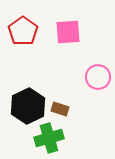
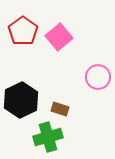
pink square: moved 9 px left, 5 px down; rotated 36 degrees counterclockwise
black hexagon: moved 7 px left, 6 px up
green cross: moved 1 px left, 1 px up
